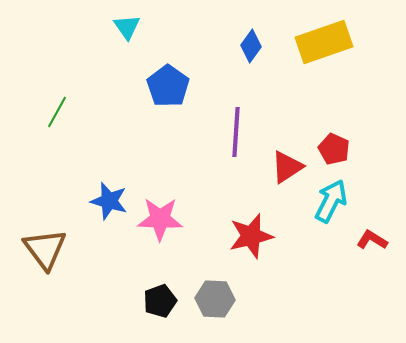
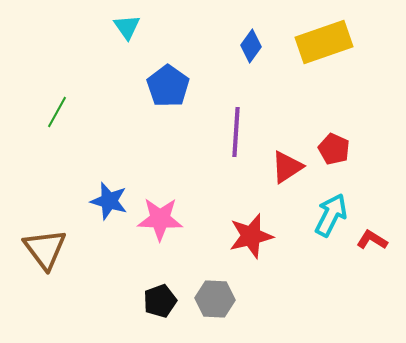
cyan arrow: moved 14 px down
